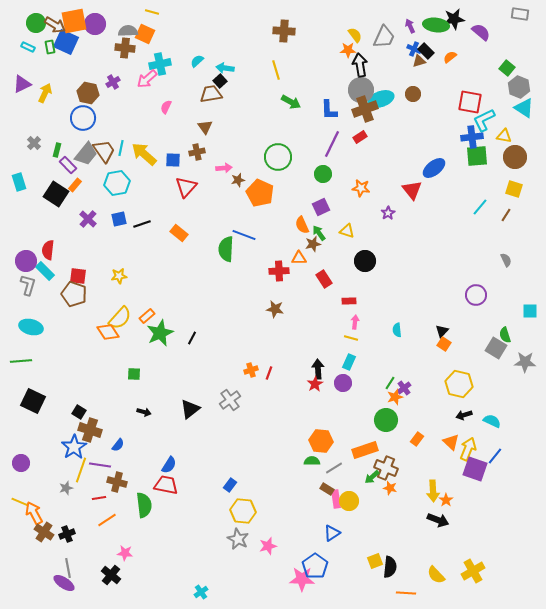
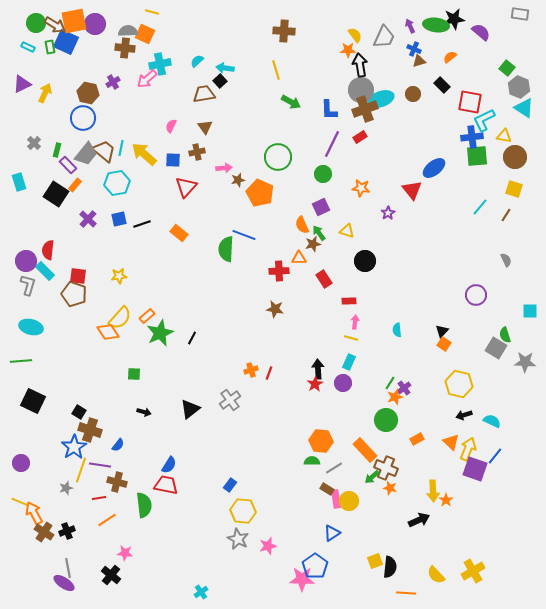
black rectangle at (426, 51): moved 16 px right, 34 px down
brown trapezoid at (211, 94): moved 7 px left
pink semicircle at (166, 107): moved 5 px right, 19 px down
brown trapezoid at (104, 151): rotated 15 degrees counterclockwise
orange rectangle at (417, 439): rotated 24 degrees clockwise
orange rectangle at (365, 450): rotated 65 degrees clockwise
black arrow at (438, 520): moved 19 px left; rotated 45 degrees counterclockwise
black cross at (67, 534): moved 3 px up
